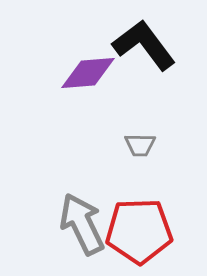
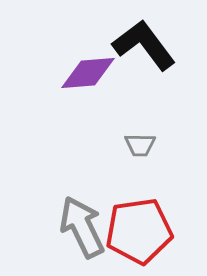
gray arrow: moved 3 px down
red pentagon: rotated 6 degrees counterclockwise
